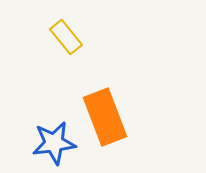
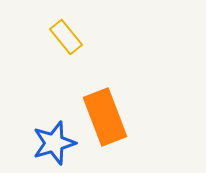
blue star: rotated 9 degrees counterclockwise
